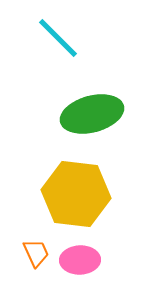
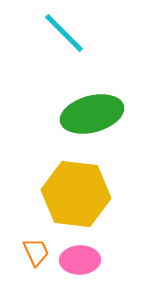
cyan line: moved 6 px right, 5 px up
orange trapezoid: moved 1 px up
